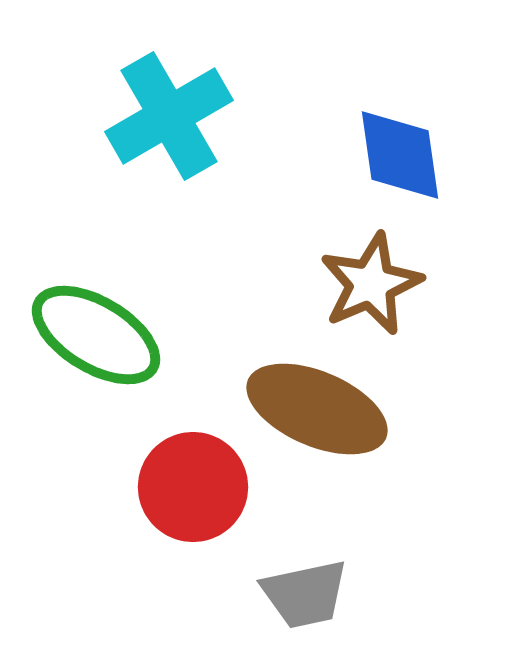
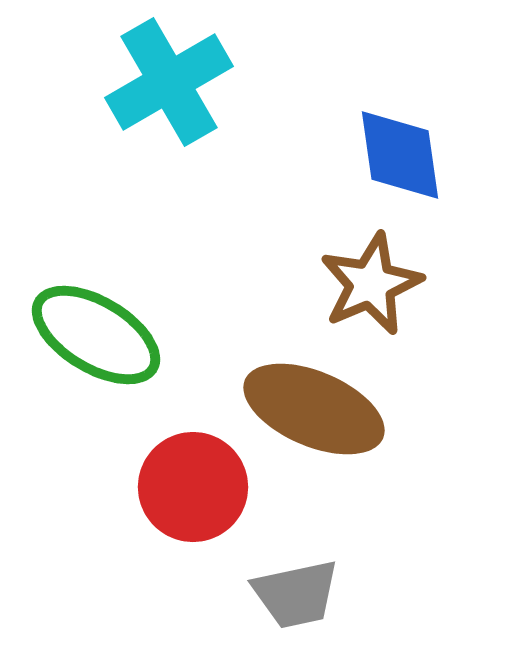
cyan cross: moved 34 px up
brown ellipse: moved 3 px left
gray trapezoid: moved 9 px left
